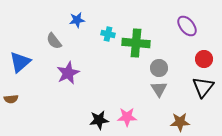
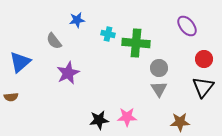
brown semicircle: moved 2 px up
